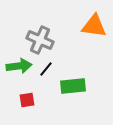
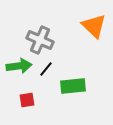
orange triangle: rotated 36 degrees clockwise
